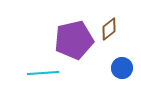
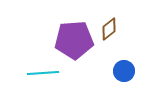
purple pentagon: rotated 9 degrees clockwise
blue circle: moved 2 px right, 3 px down
